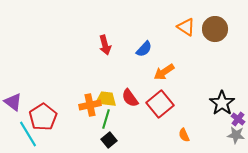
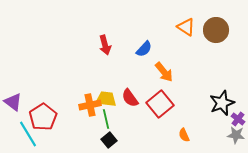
brown circle: moved 1 px right, 1 px down
orange arrow: rotated 95 degrees counterclockwise
black star: rotated 15 degrees clockwise
green line: rotated 30 degrees counterclockwise
